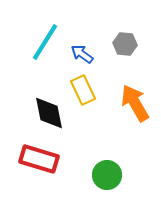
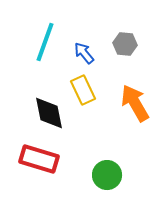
cyan line: rotated 12 degrees counterclockwise
blue arrow: moved 2 px right, 1 px up; rotated 15 degrees clockwise
